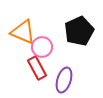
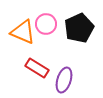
black pentagon: moved 3 px up
pink circle: moved 4 px right, 23 px up
red rectangle: rotated 30 degrees counterclockwise
